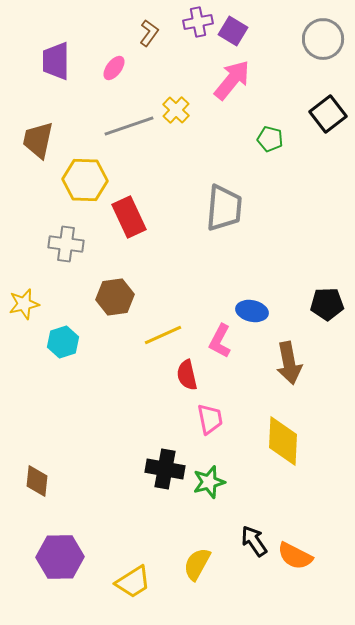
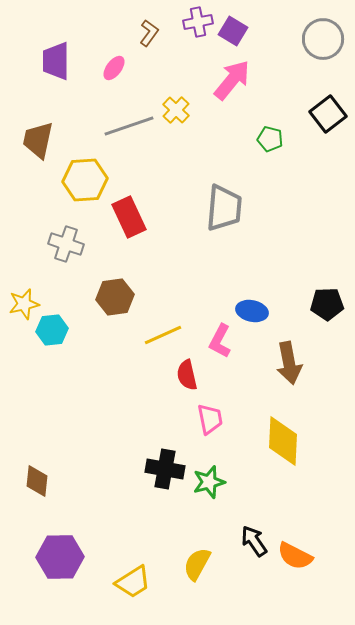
yellow hexagon: rotated 6 degrees counterclockwise
gray cross: rotated 12 degrees clockwise
cyan hexagon: moved 11 px left, 12 px up; rotated 12 degrees clockwise
